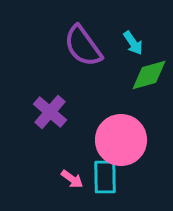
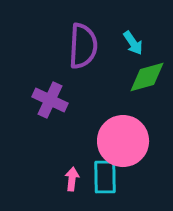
purple semicircle: rotated 141 degrees counterclockwise
green diamond: moved 2 px left, 2 px down
purple cross: moved 12 px up; rotated 16 degrees counterclockwise
pink circle: moved 2 px right, 1 px down
pink arrow: rotated 120 degrees counterclockwise
